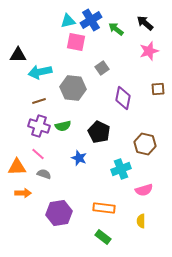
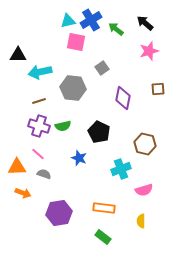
orange arrow: rotated 21 degrees clockwise
